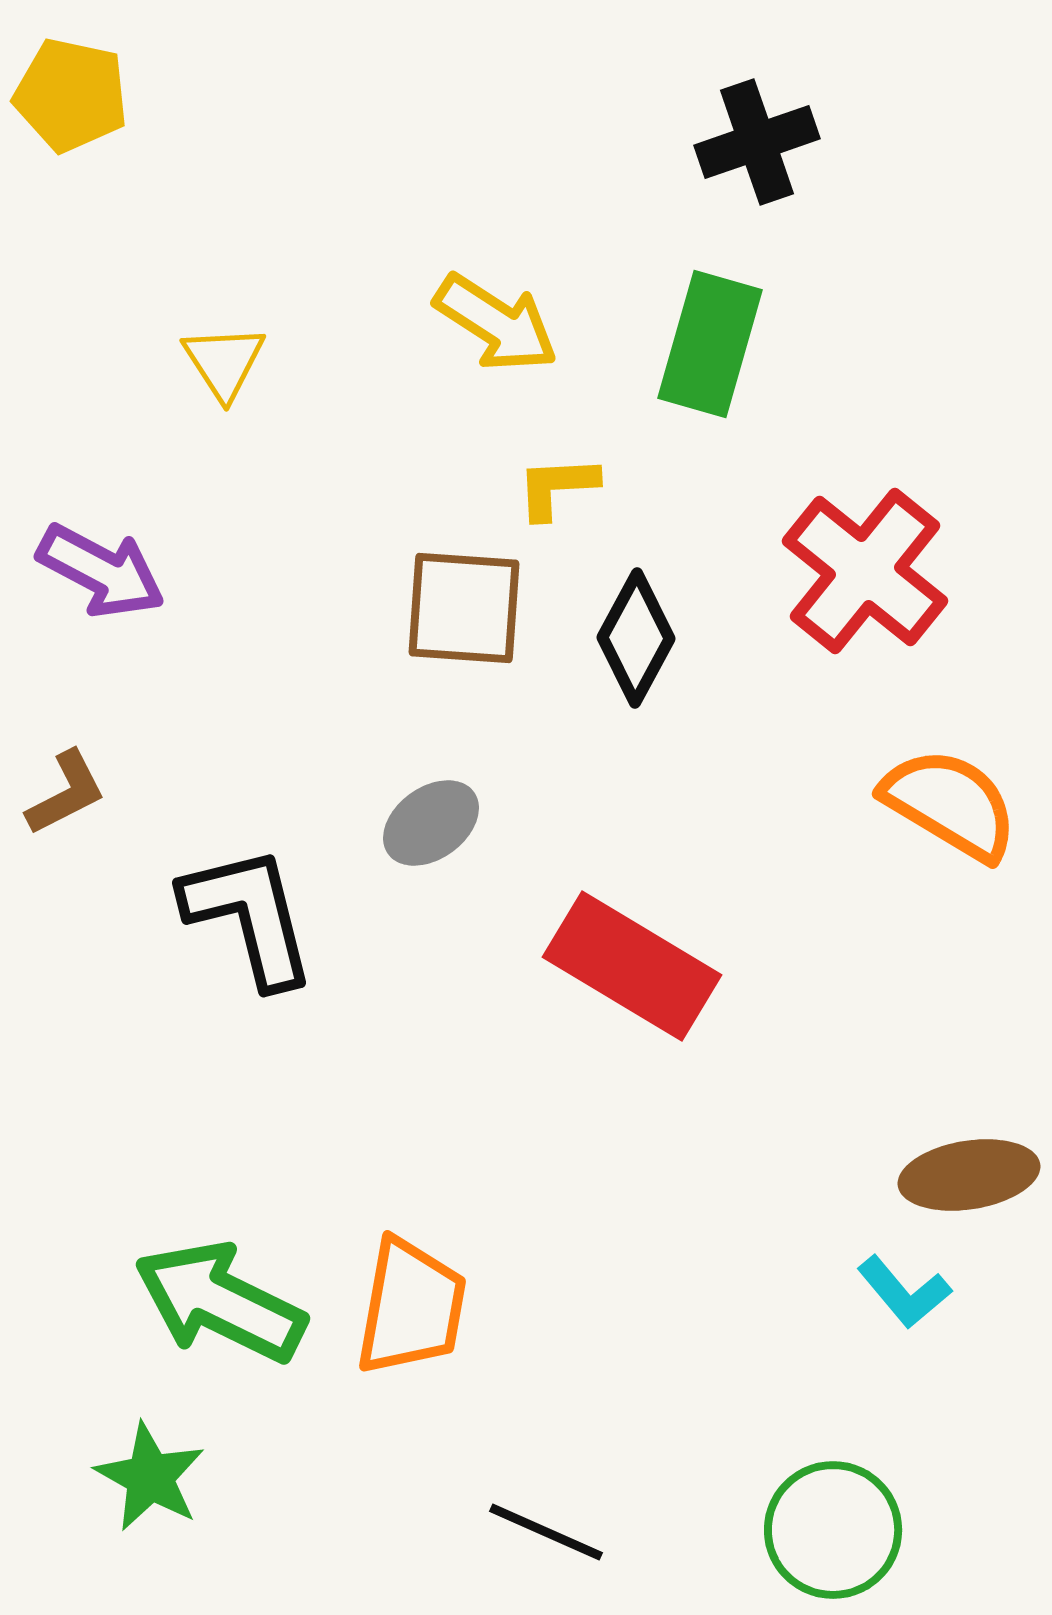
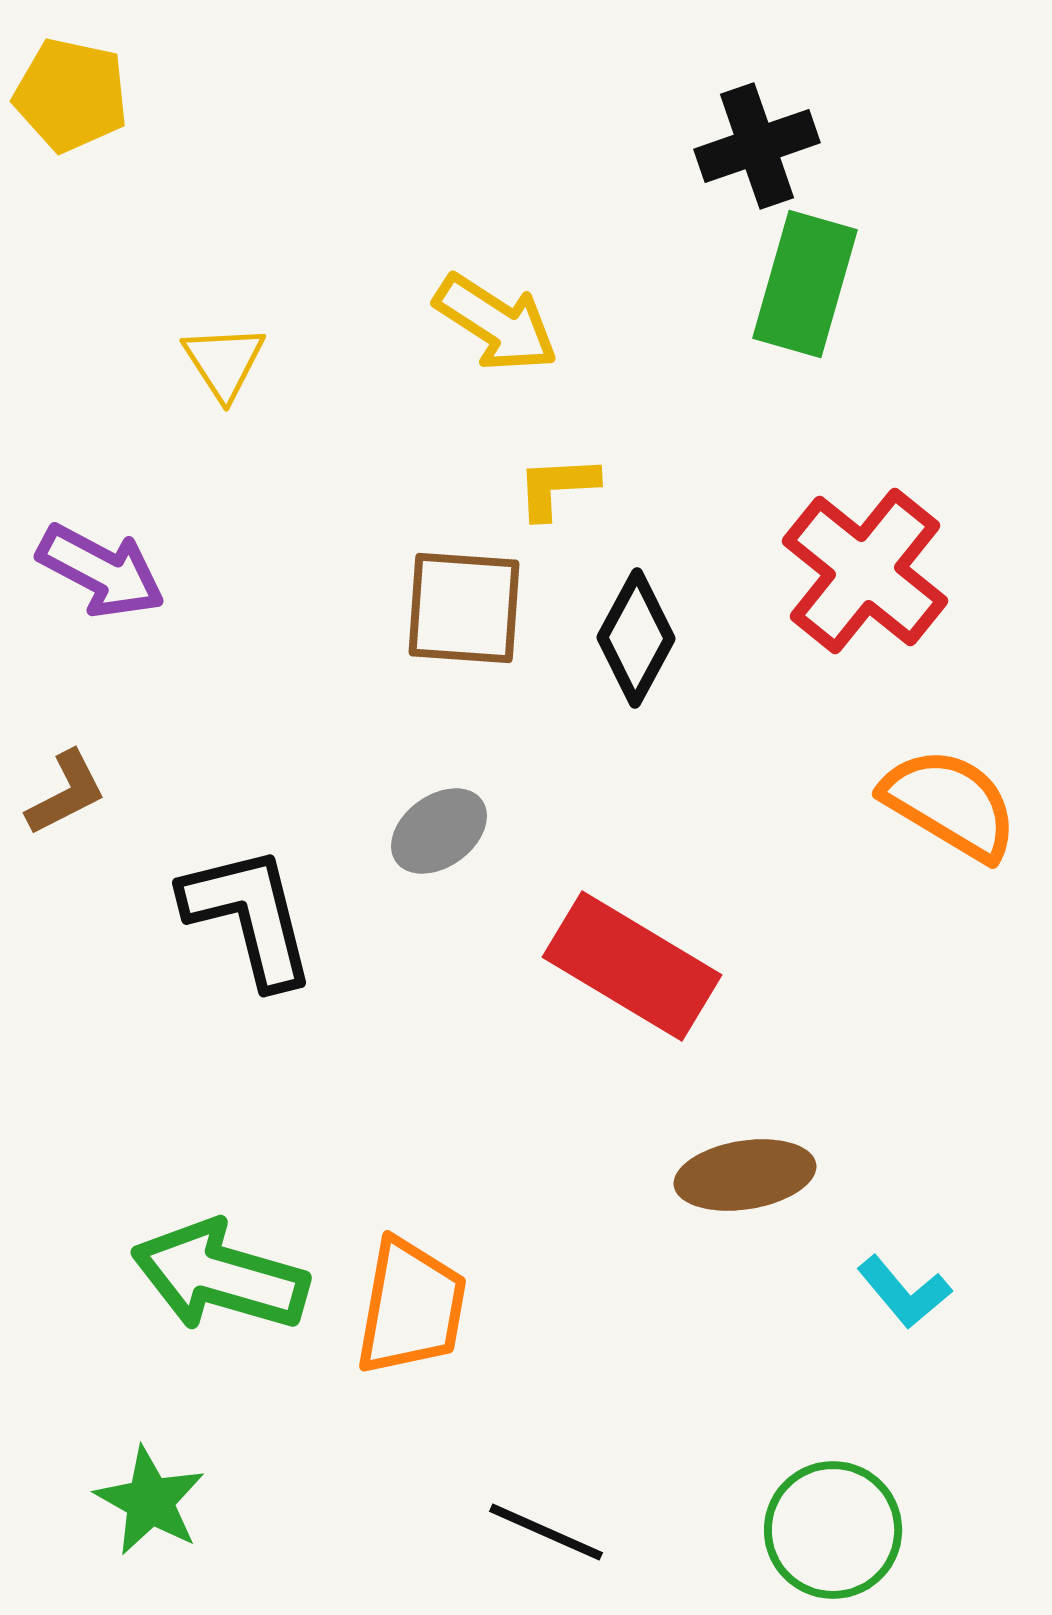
black cross: moved 4 px down
green rectangle: moved 95 px right, 60 px up
gray ellipse: moved 8 px right, 8 px down
brown ellipse: moved 224 px left
green arrow: moved 26 px up; rotated 10 degrees counterclockwise
green star: moved 24 px down
